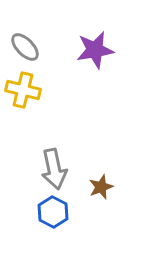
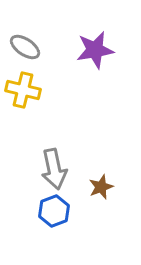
gray ellipse: rotated 12 degrees counterclockwise
blue hexagon: moved 1 px right, 1 px up; rotated 12 degrees clockwise
